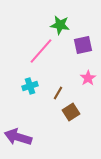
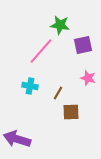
pink star: rotated 21 degrees counterclockwise
cyan cross: rotated 28 degrees clockwise
brown square: rotated 30 degrees clockwise
purple arrow: moved 1 px left, 2 px down
